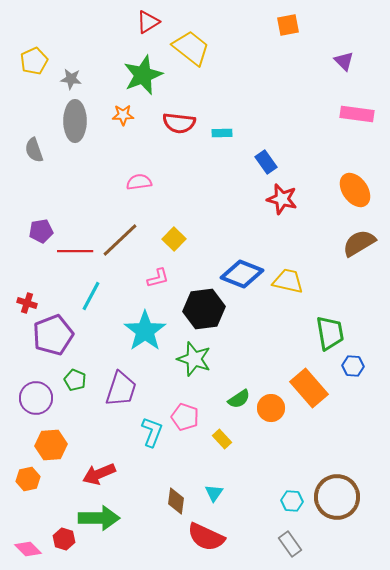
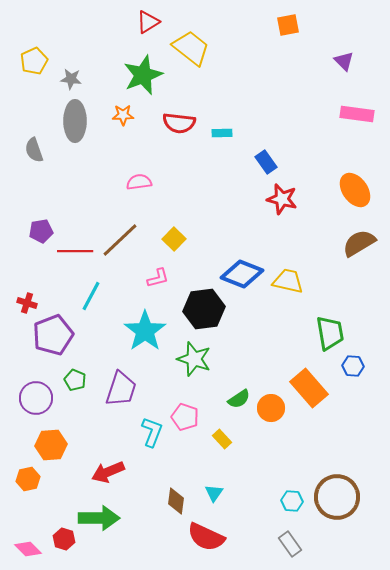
red arrow at (99, 474): moved 9 px right, 2 px up
